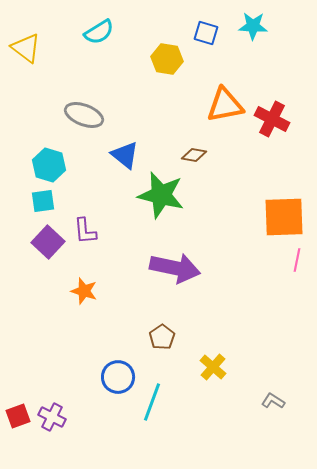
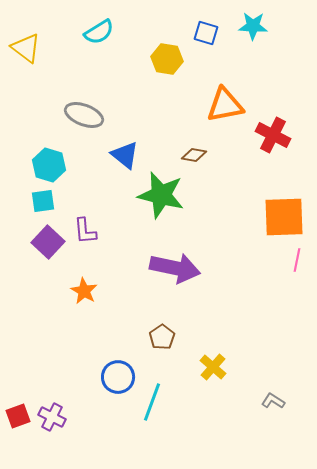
red cross: moved 1 px right, 16 px down
orange star: rotated 12 degrees clockwise
